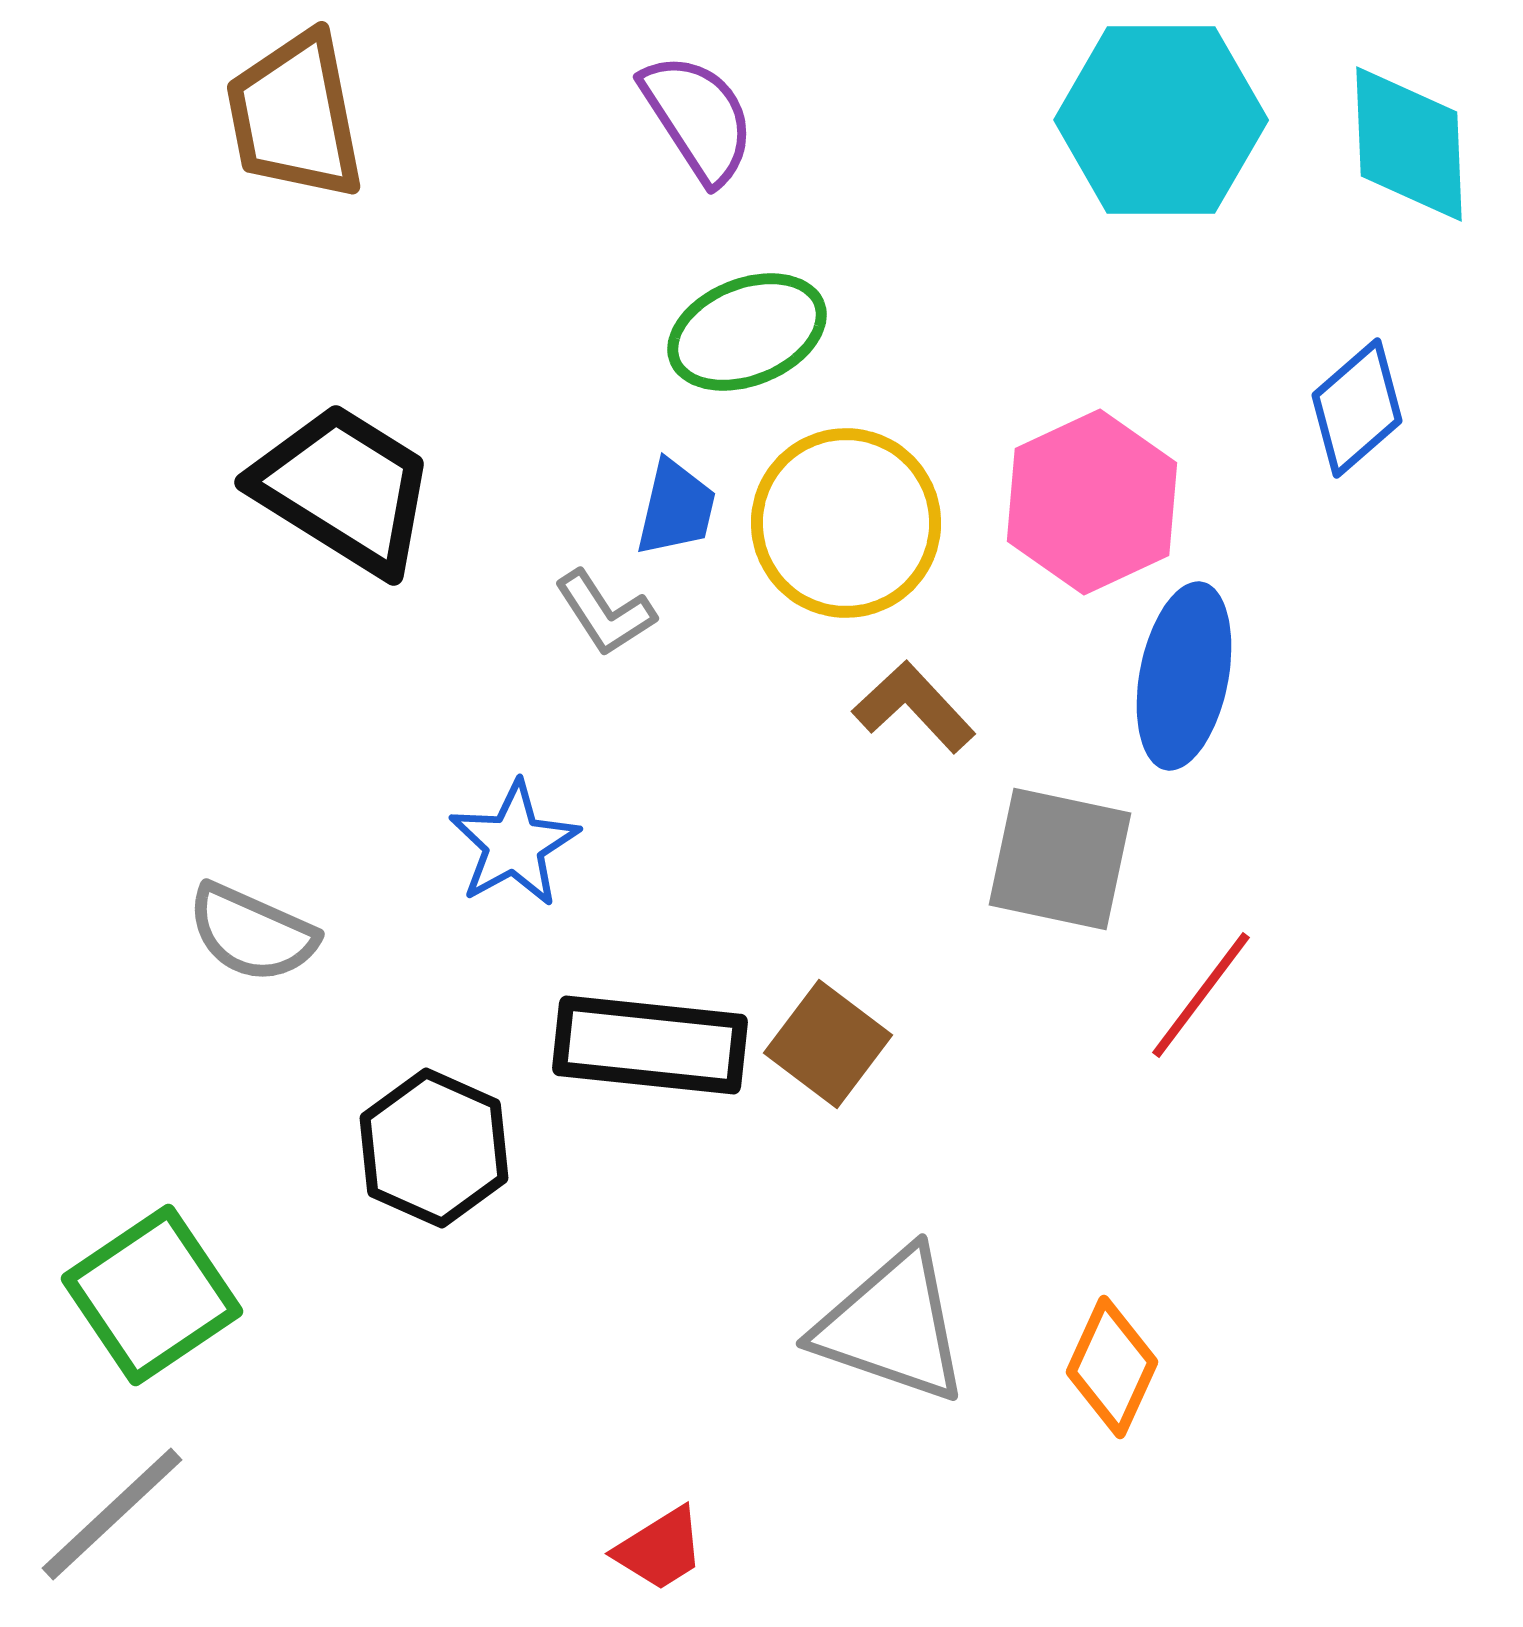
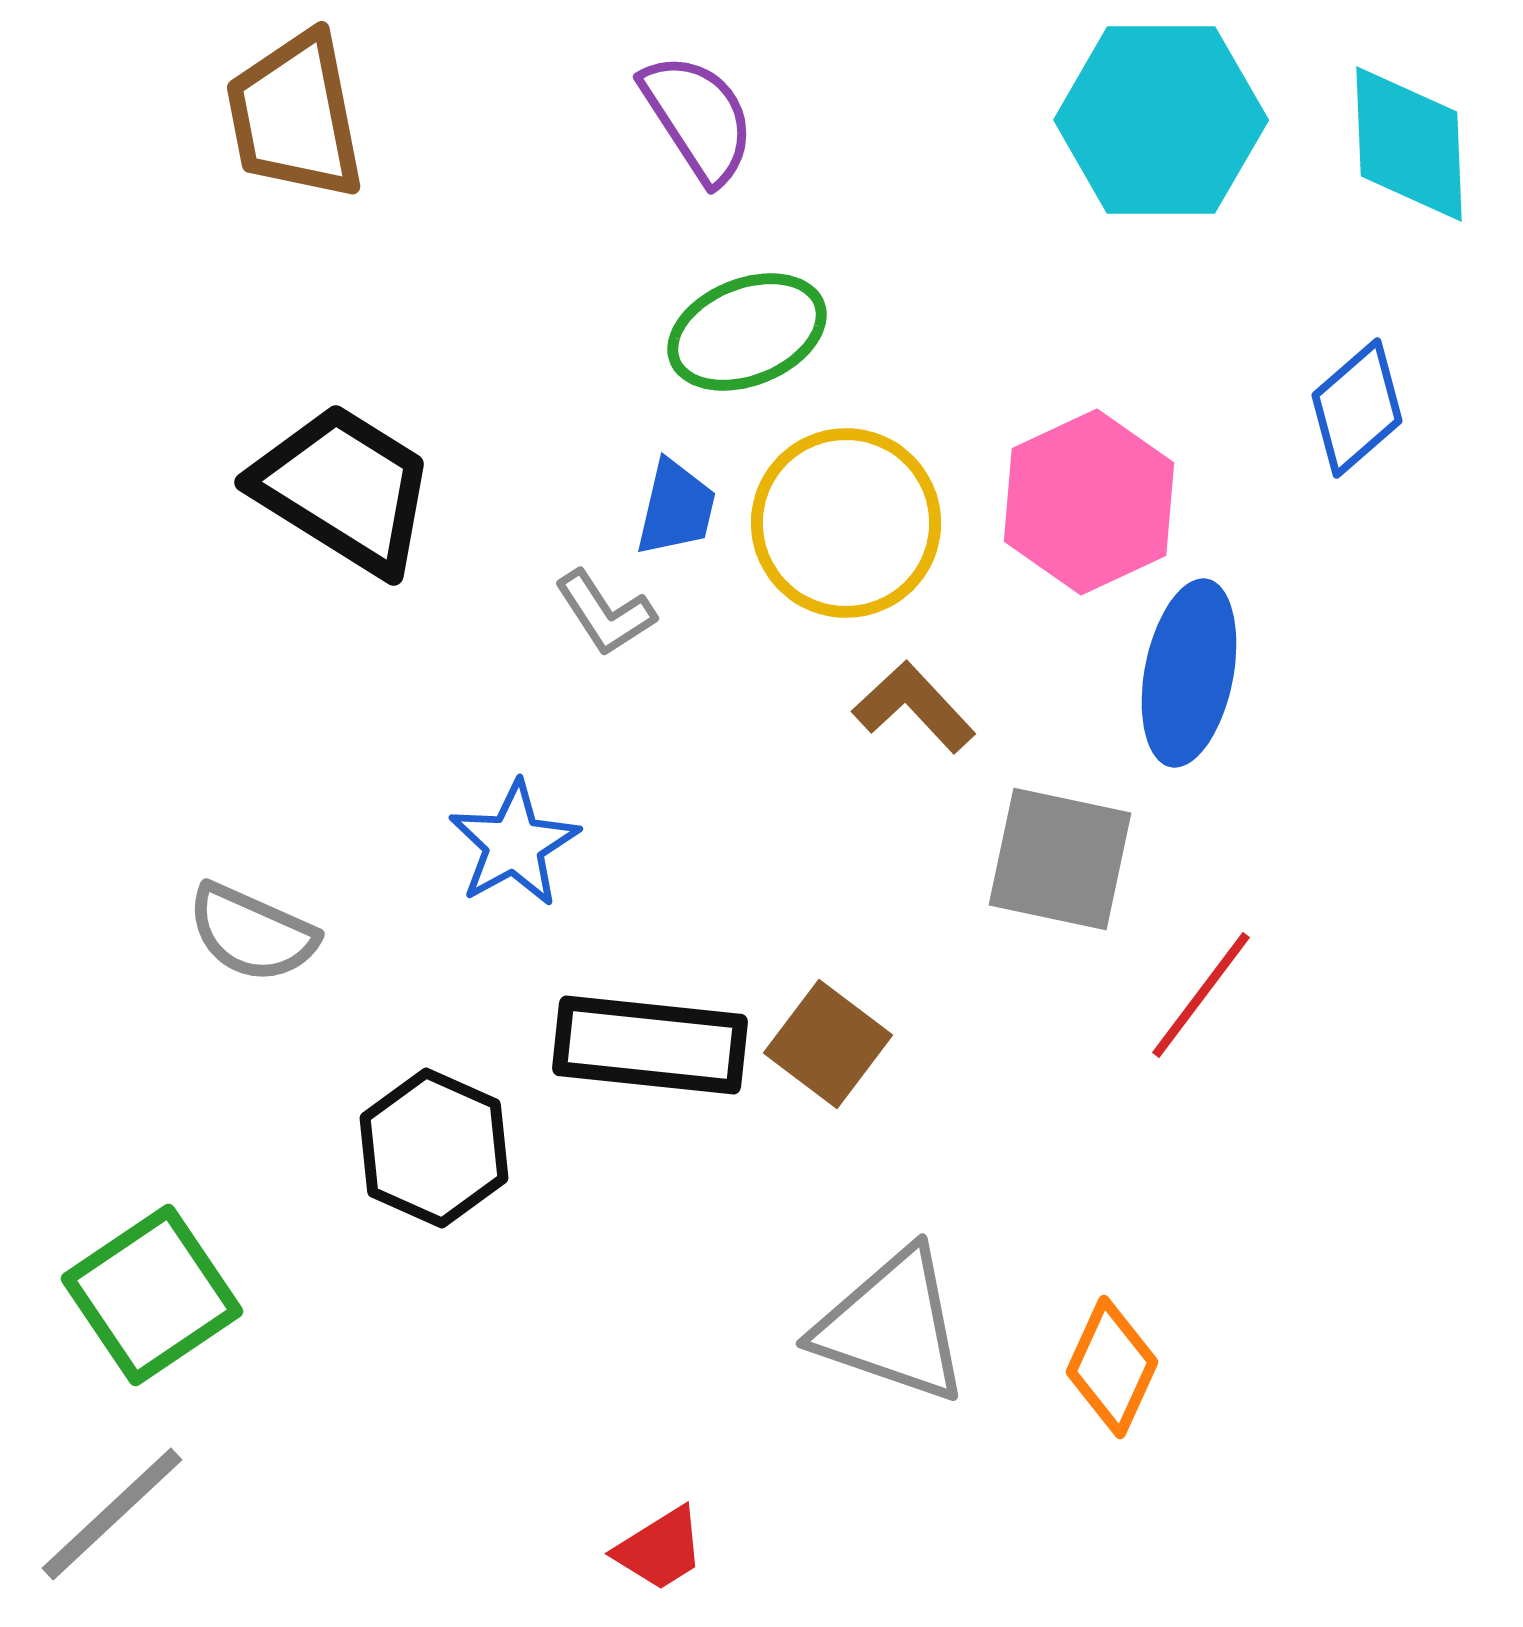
pink hexagon: moved 3 px left
blue ellipse: moved 5 px right, 3 px up
